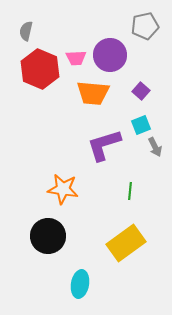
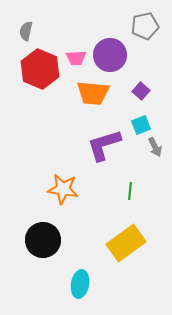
black circle: moved 5 px left, 4 px down
